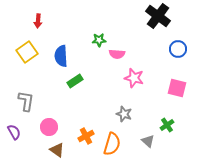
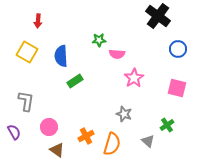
yellow square: rotated 25 degrees counterclockwise
pink star: rotated 24 degrees clockwise
